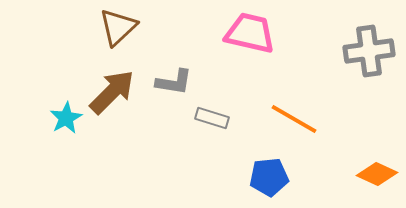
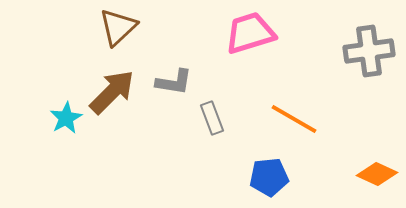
pink trapezoid: rotated 30 degrees counterclockwise
gray rectangle: rotated 52 degrees clockwise
